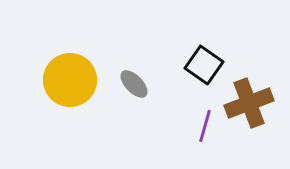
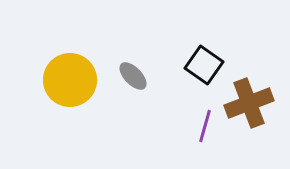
gray ellipse: moved 1 px left, 8 px up
